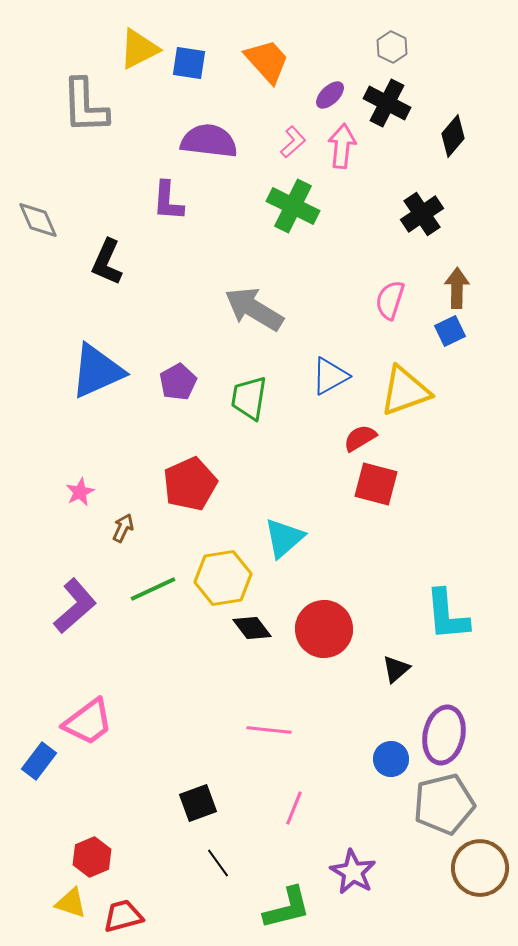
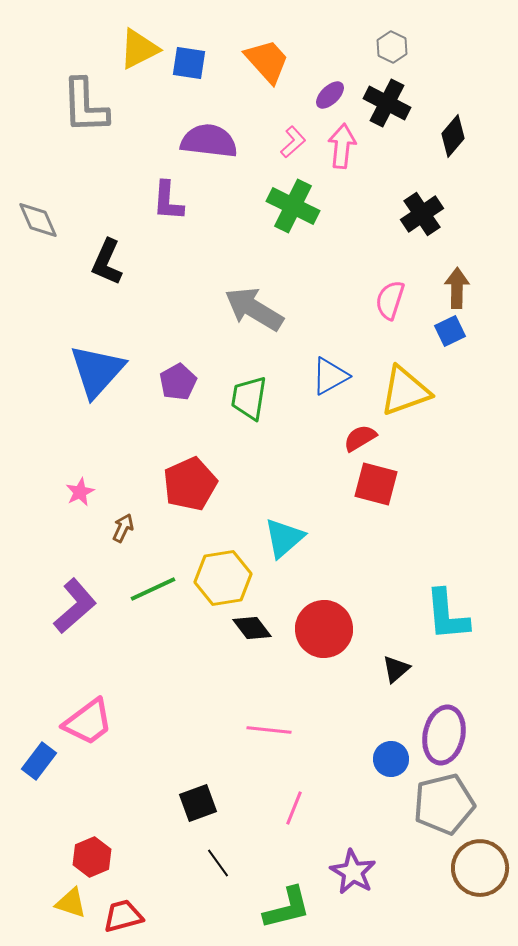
blue triangle at (97, 371): rotated 24 degrees counterclockwise
